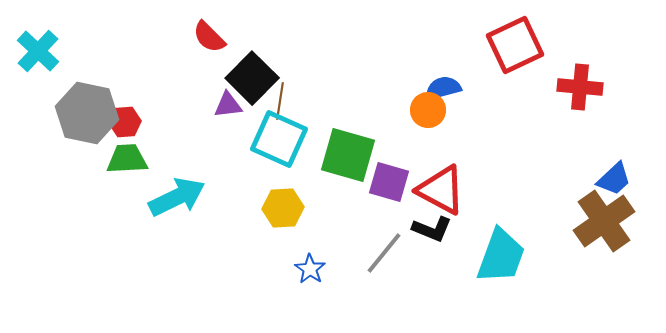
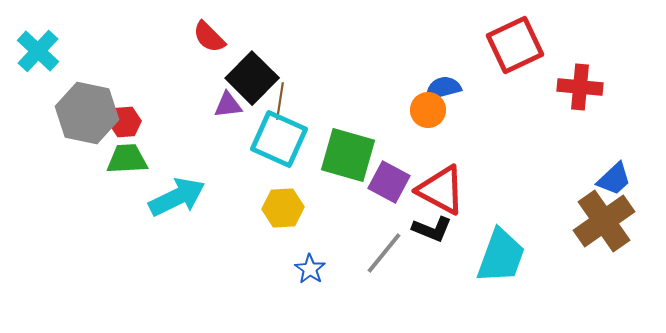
purple square: rotated 12 degrees clockwise
